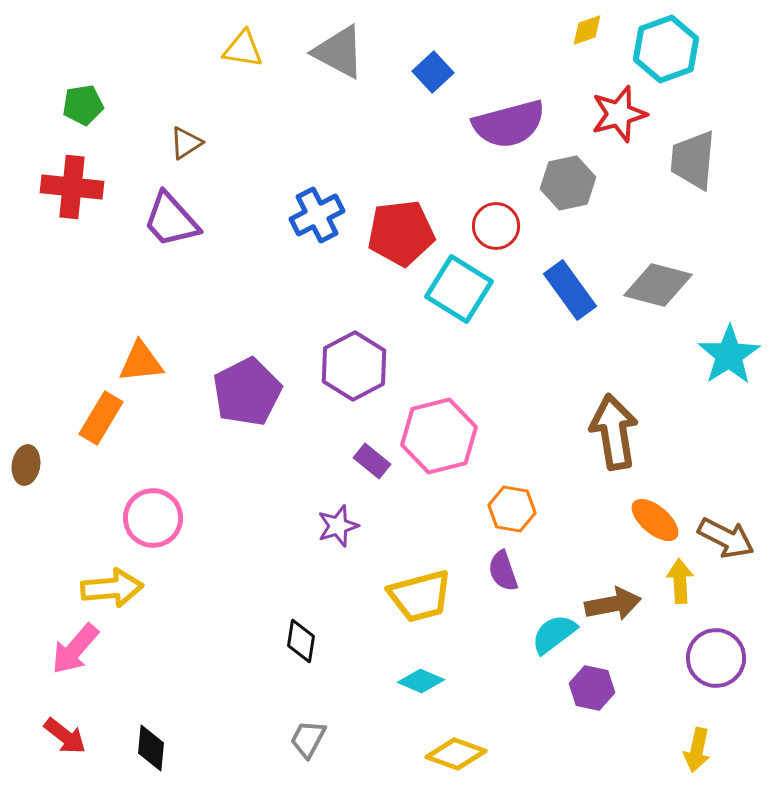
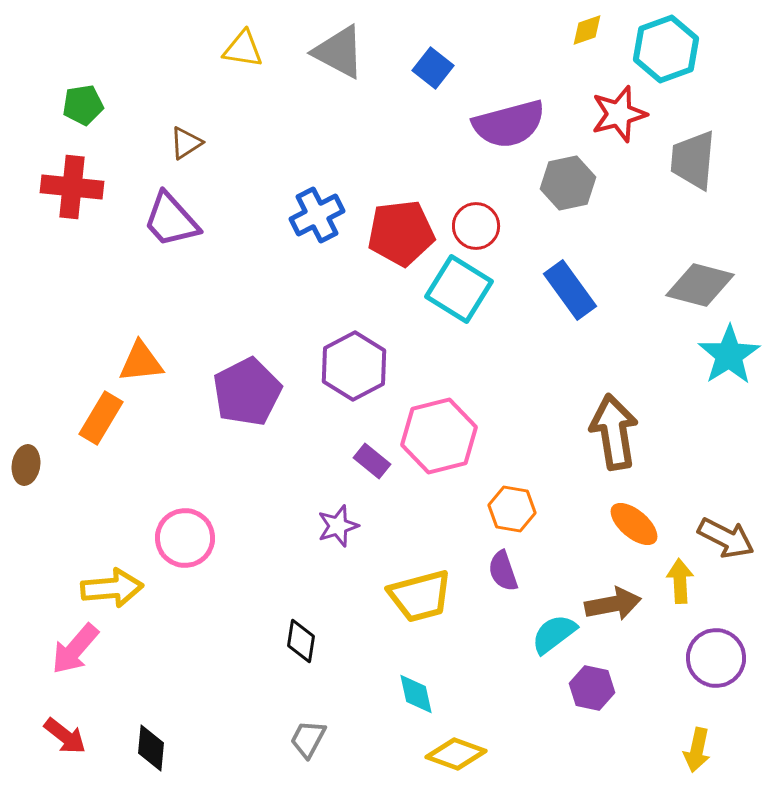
blue square at (433, 72): moved 4 px up; rotated 9 degrees counterclockwise
red circle at (496, 226): moved 20 px left
gray diamond at (658, 285): moved 42 px right
pink circle at (153, 518): moved 32 px right, 20 px down
orange ellipse at (655, 520): moved 21 px left, 4 px down
cyan diamond at (421, 681): moved 5 px left, 13 px down; rotated 54 degrees clockwise
